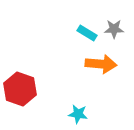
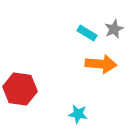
gray star: rotated 24 degrees counterclockwise
red hexagon: rotated 12 degrees counterclockwise
